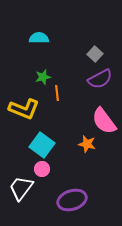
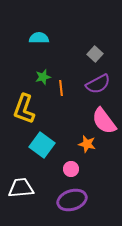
purple semicircle: moved 2 px left, 5 px down
orange line: moved 4 px right, 5 px up
yellow L-shape: rotated 88 degrees clockwise
pink circle: moved 29 px right
white trapezoid: rotated 48 degrees clockwise
